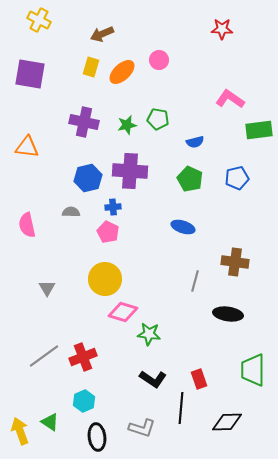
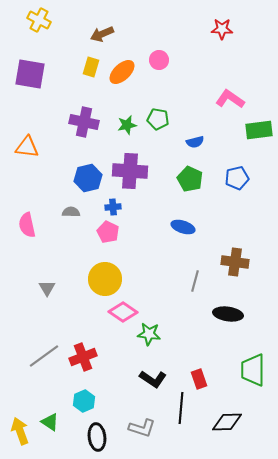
pink diamond at (123, 312): rotated 16 degrees clockwise
